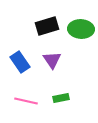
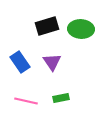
purple triangle: moved 2 px down
